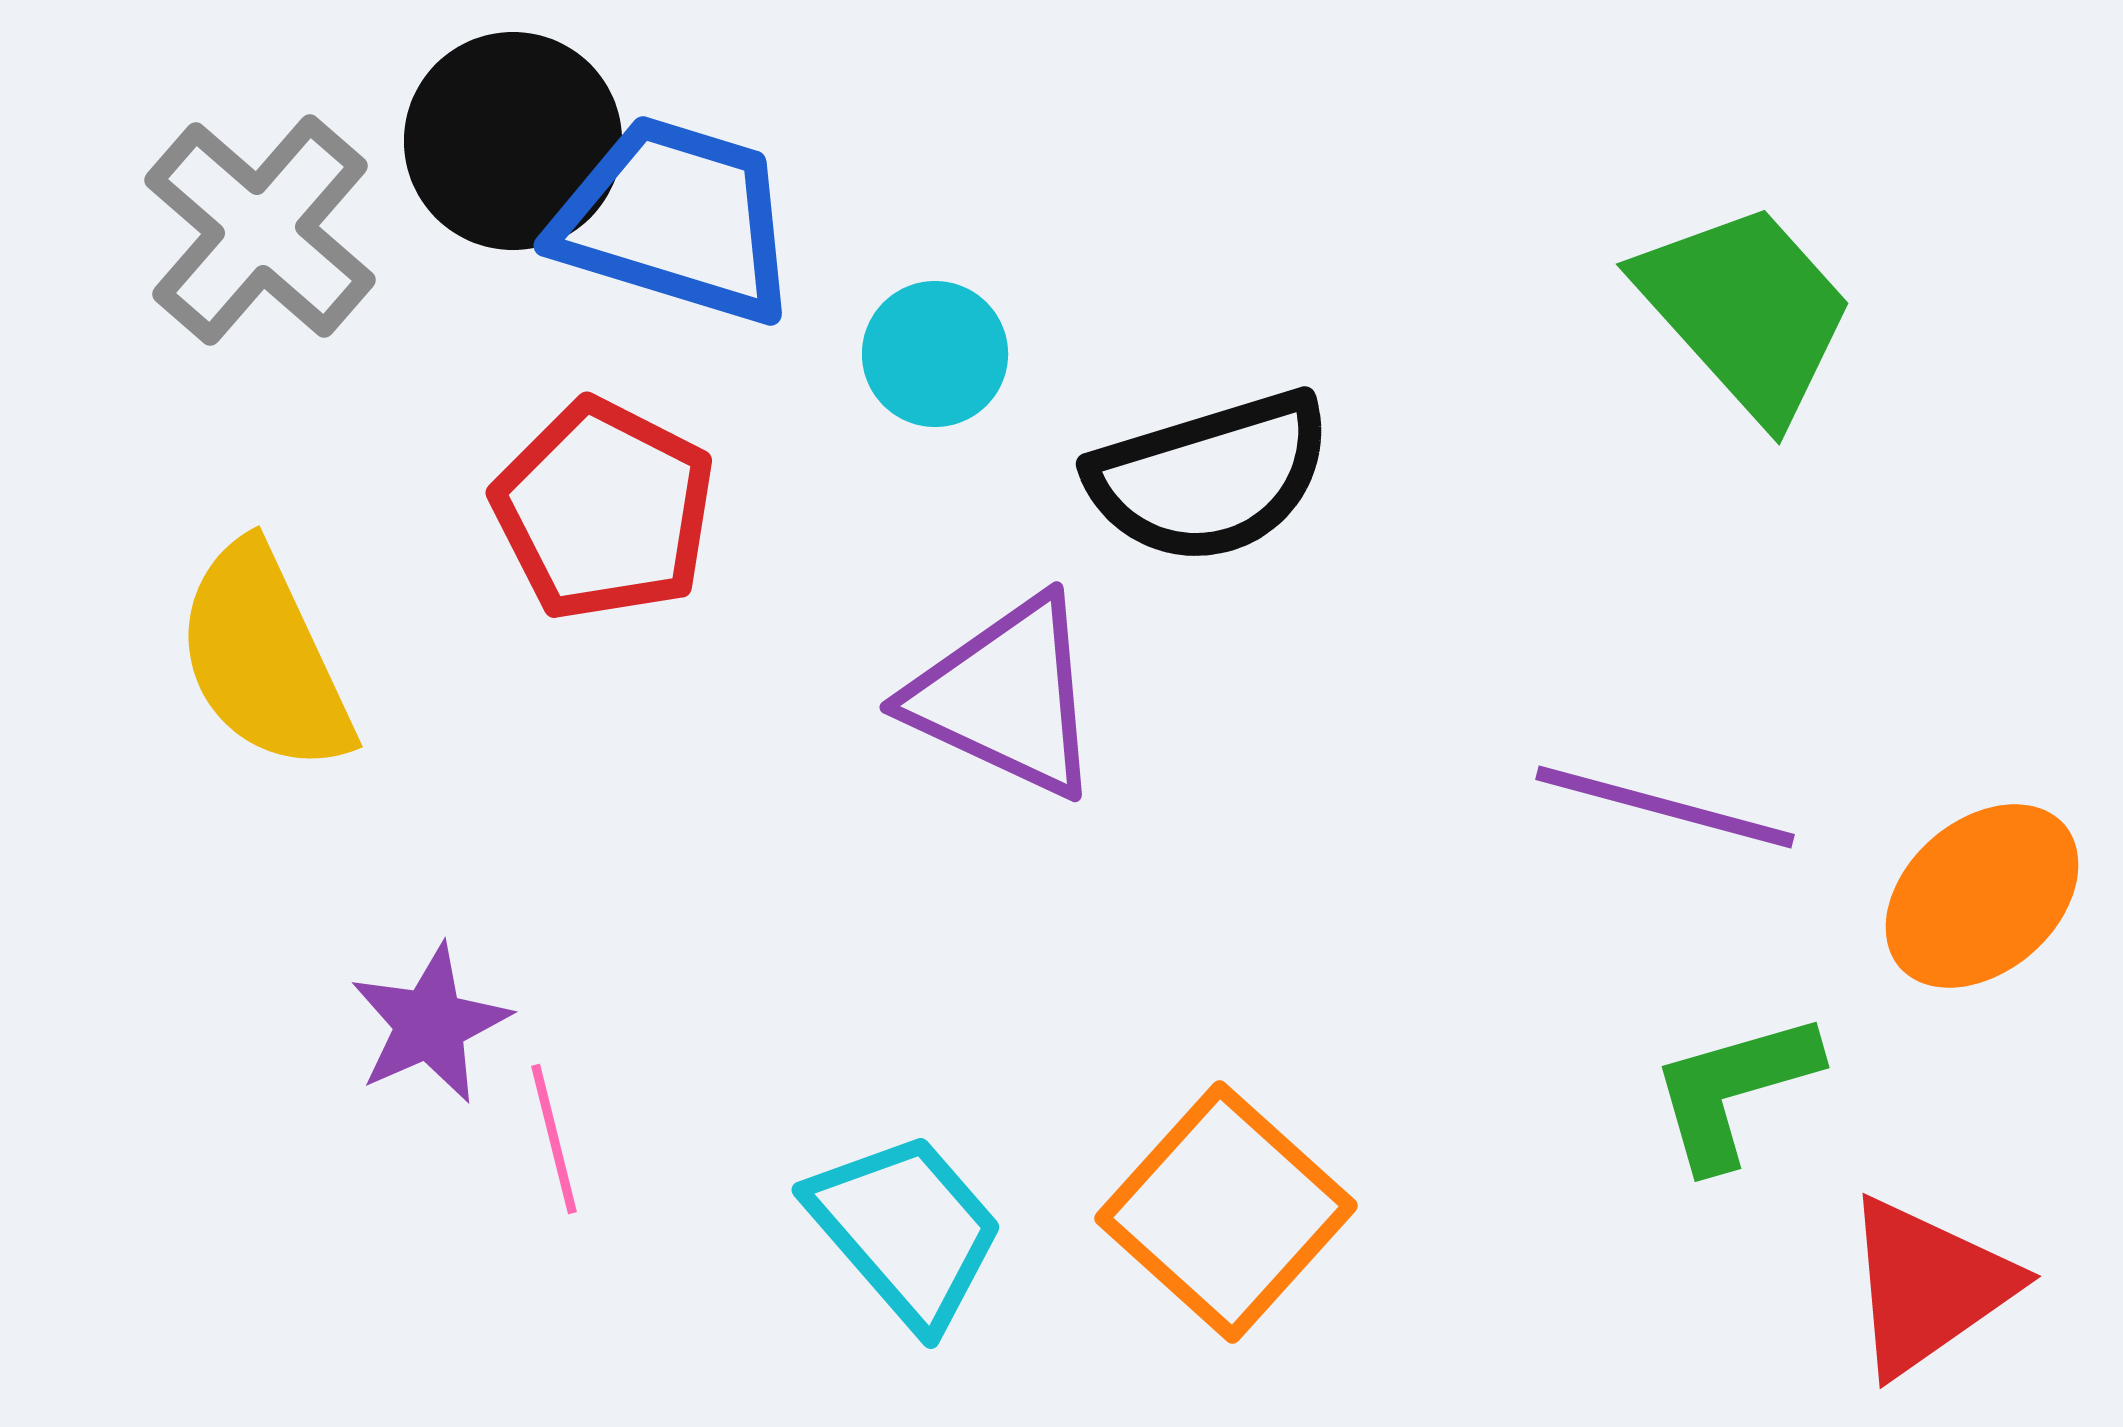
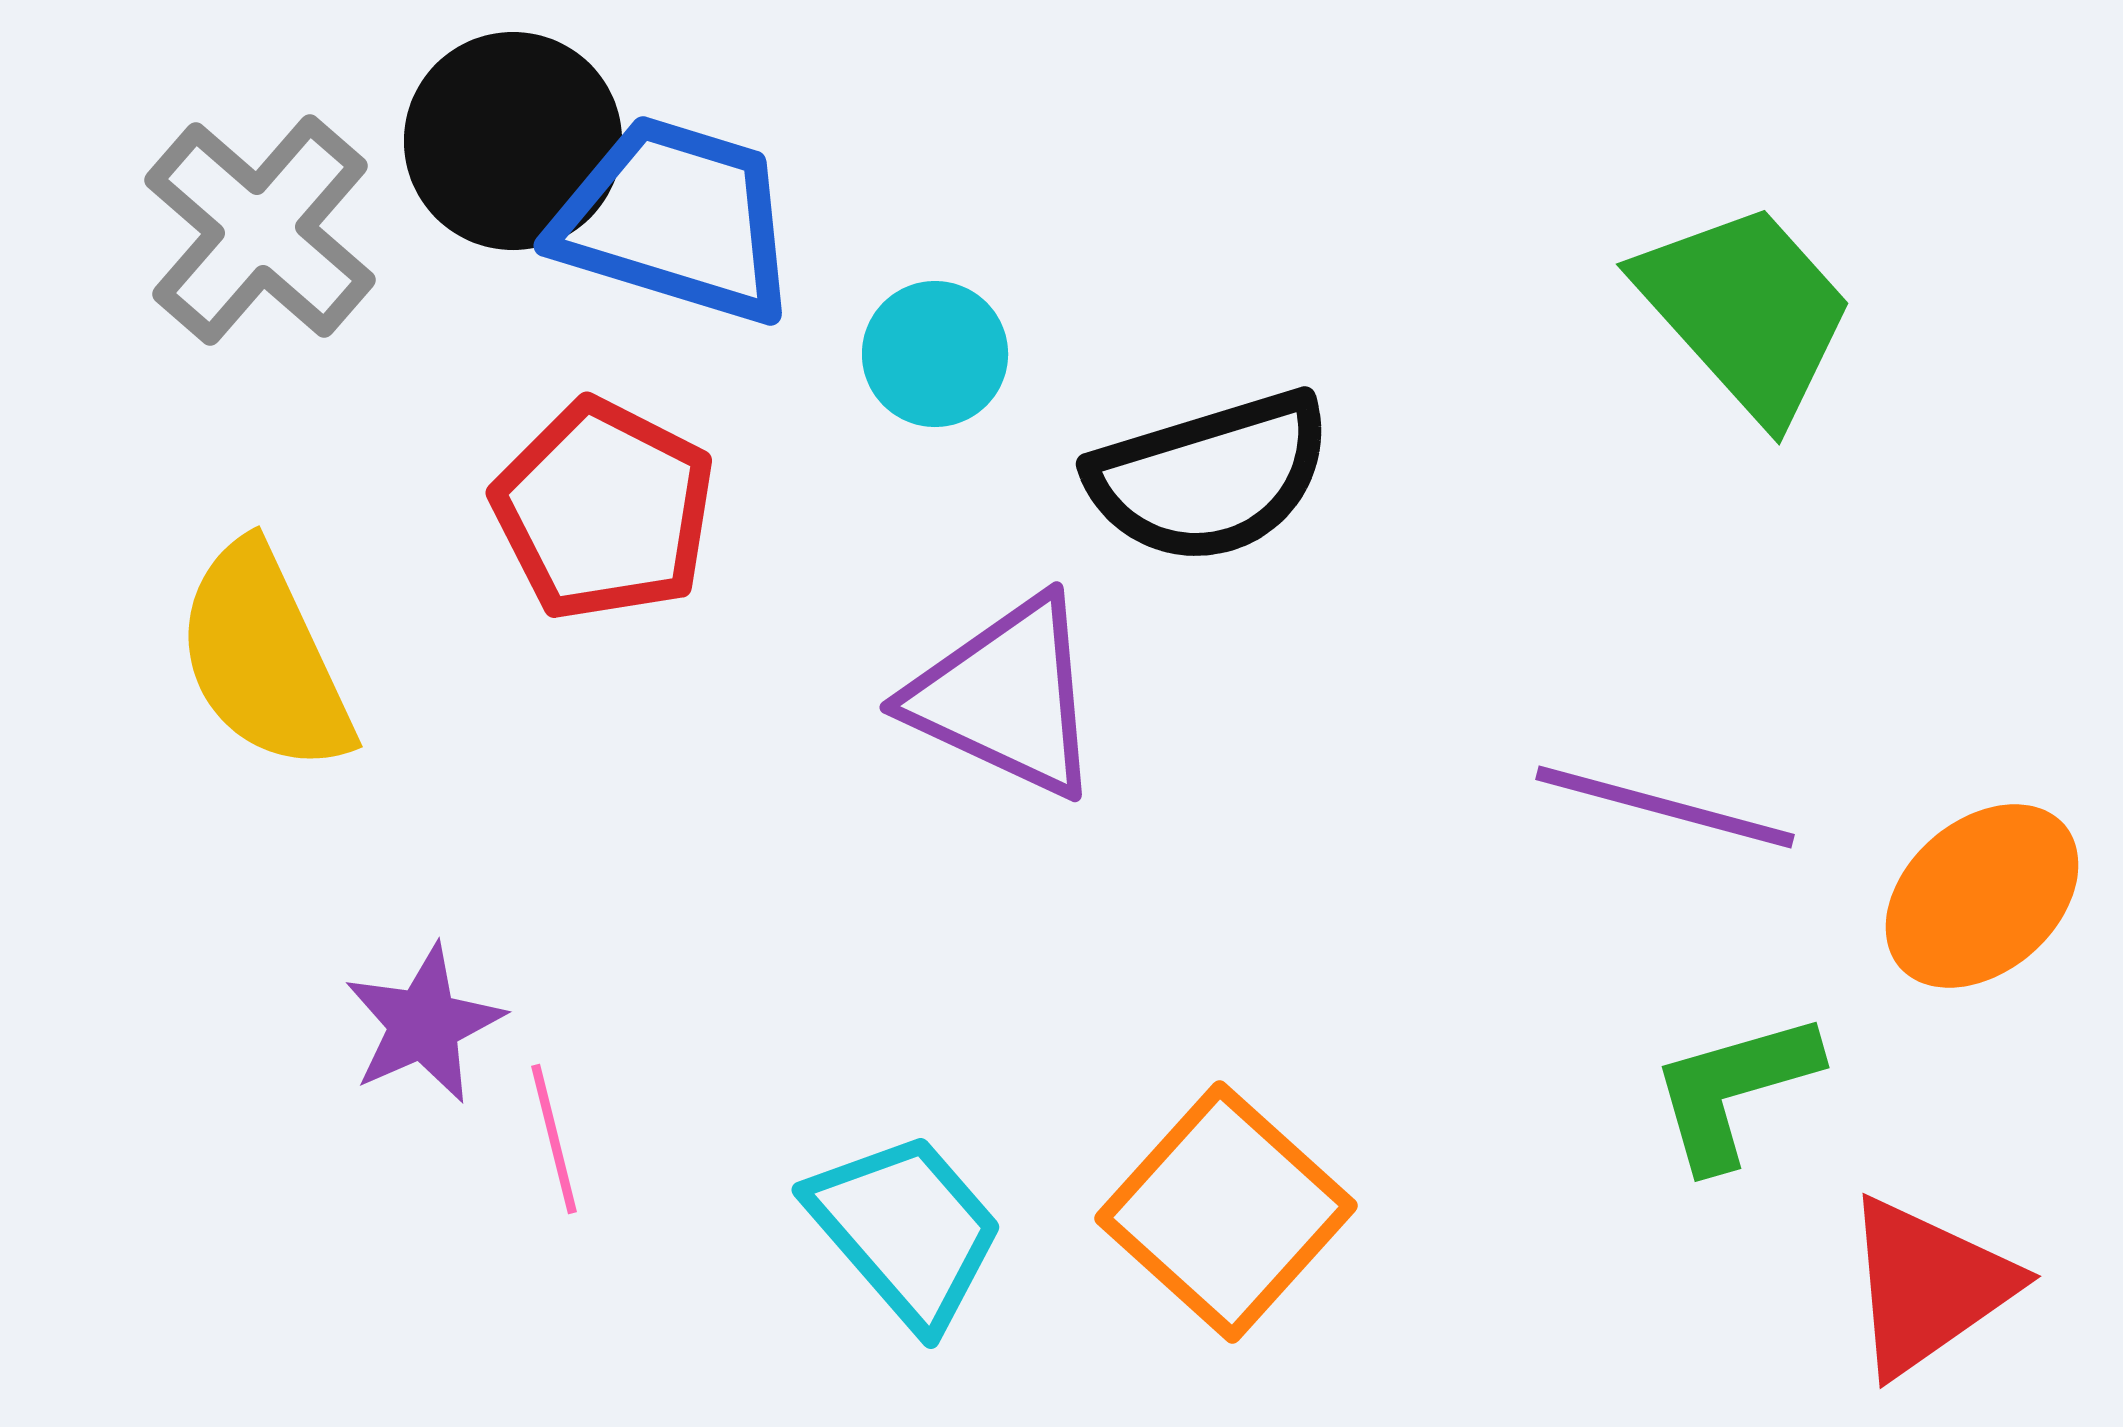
purple star: moved 6 px left
